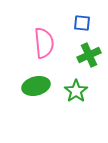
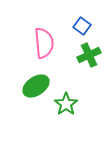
blue square: moved 3 px down; rotated 30 degrees clockwise
green ellipse: rotated 20 degrees counterclockwise
green star: moved 10 px left, 13 px down
